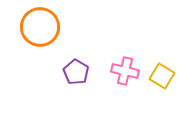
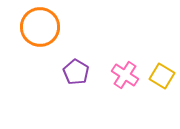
pink cross: moved 4 px down; rotated 20 degrees clockwise
